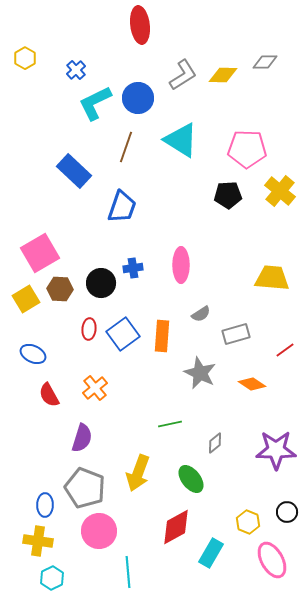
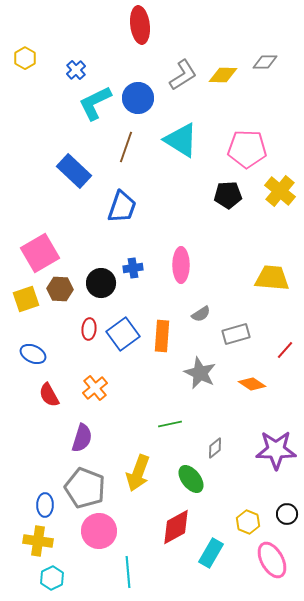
yellow square at (26, 299): rotated 12 degrees clockwise
red line at (285, 350): rotated 12 degrees counterclockwise
gray diamond at (215, 443): moved 5 px down
black circle at (287, 512): moved 2 px down
